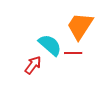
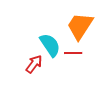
cyan semicircle: rotated 15 degrees clockwise
red arrow: moved 1 px right, 1 px up
